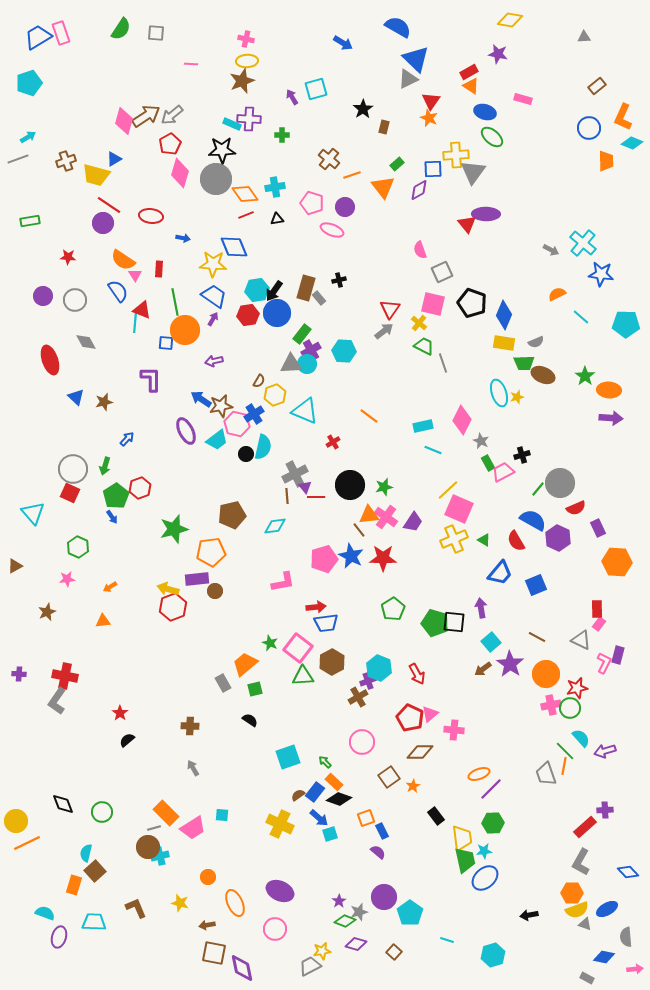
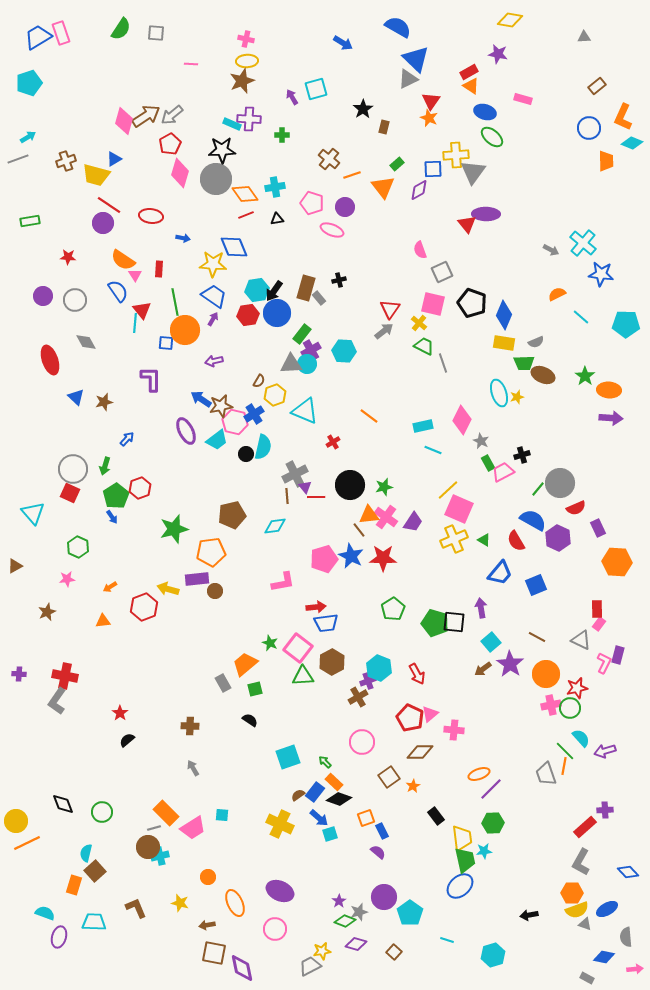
red triangle at (142, 310): rotated 30 degrees clockwise
pink hexagon at (237, 424): moved 2 px left, 2 px up
red hexagon at (173, 607): moved 29 px left
blue ellipse at (485, 878): moved 25 px left, 8 px down
